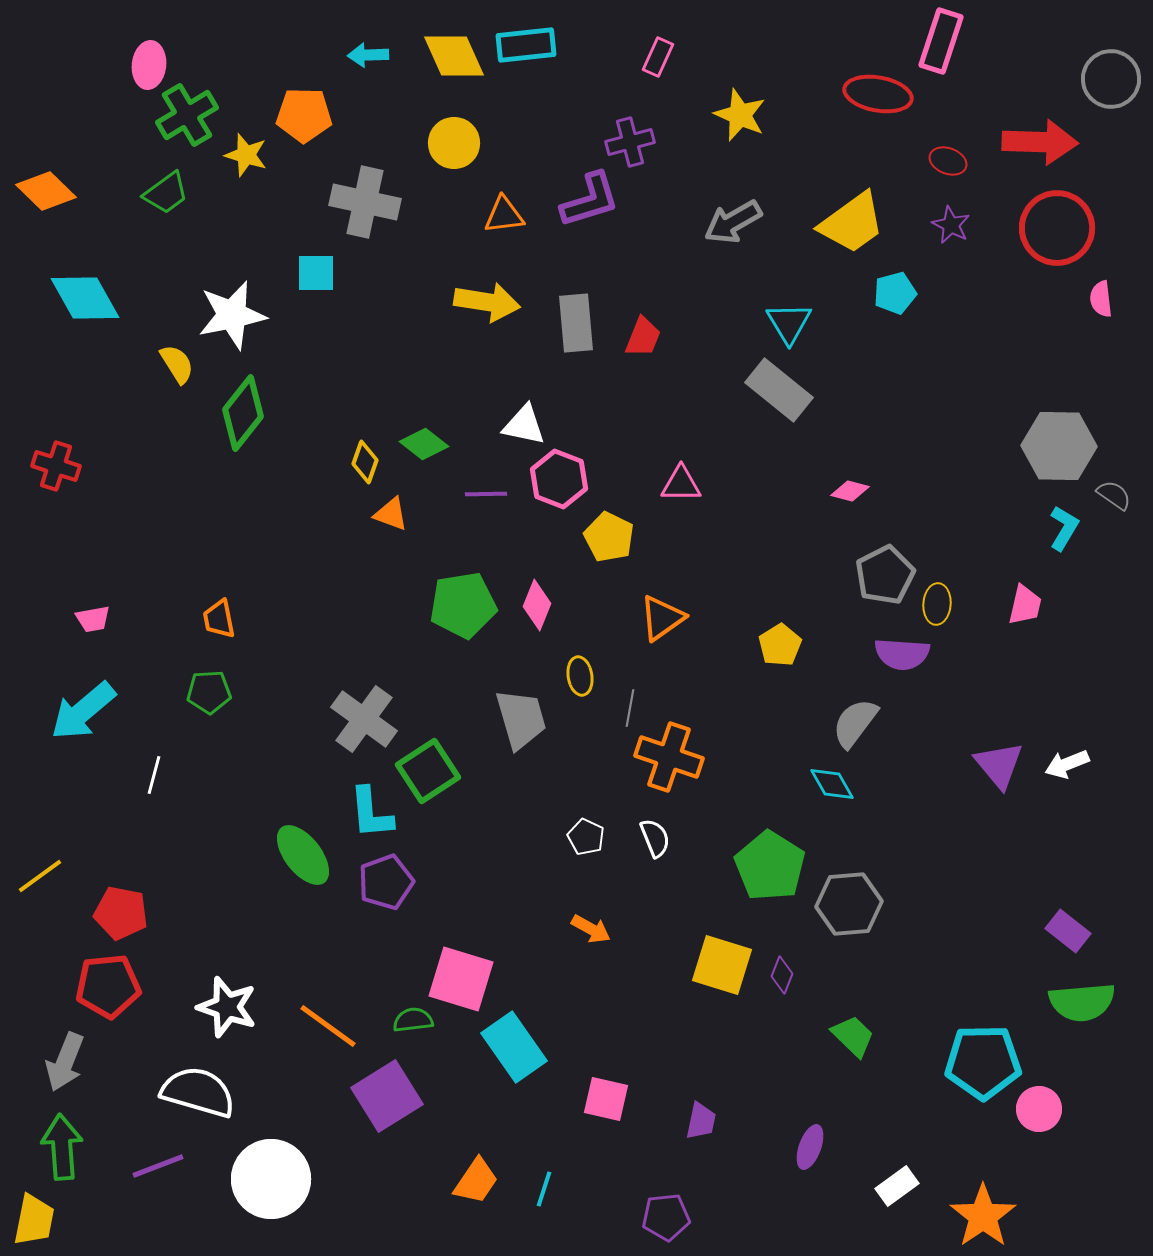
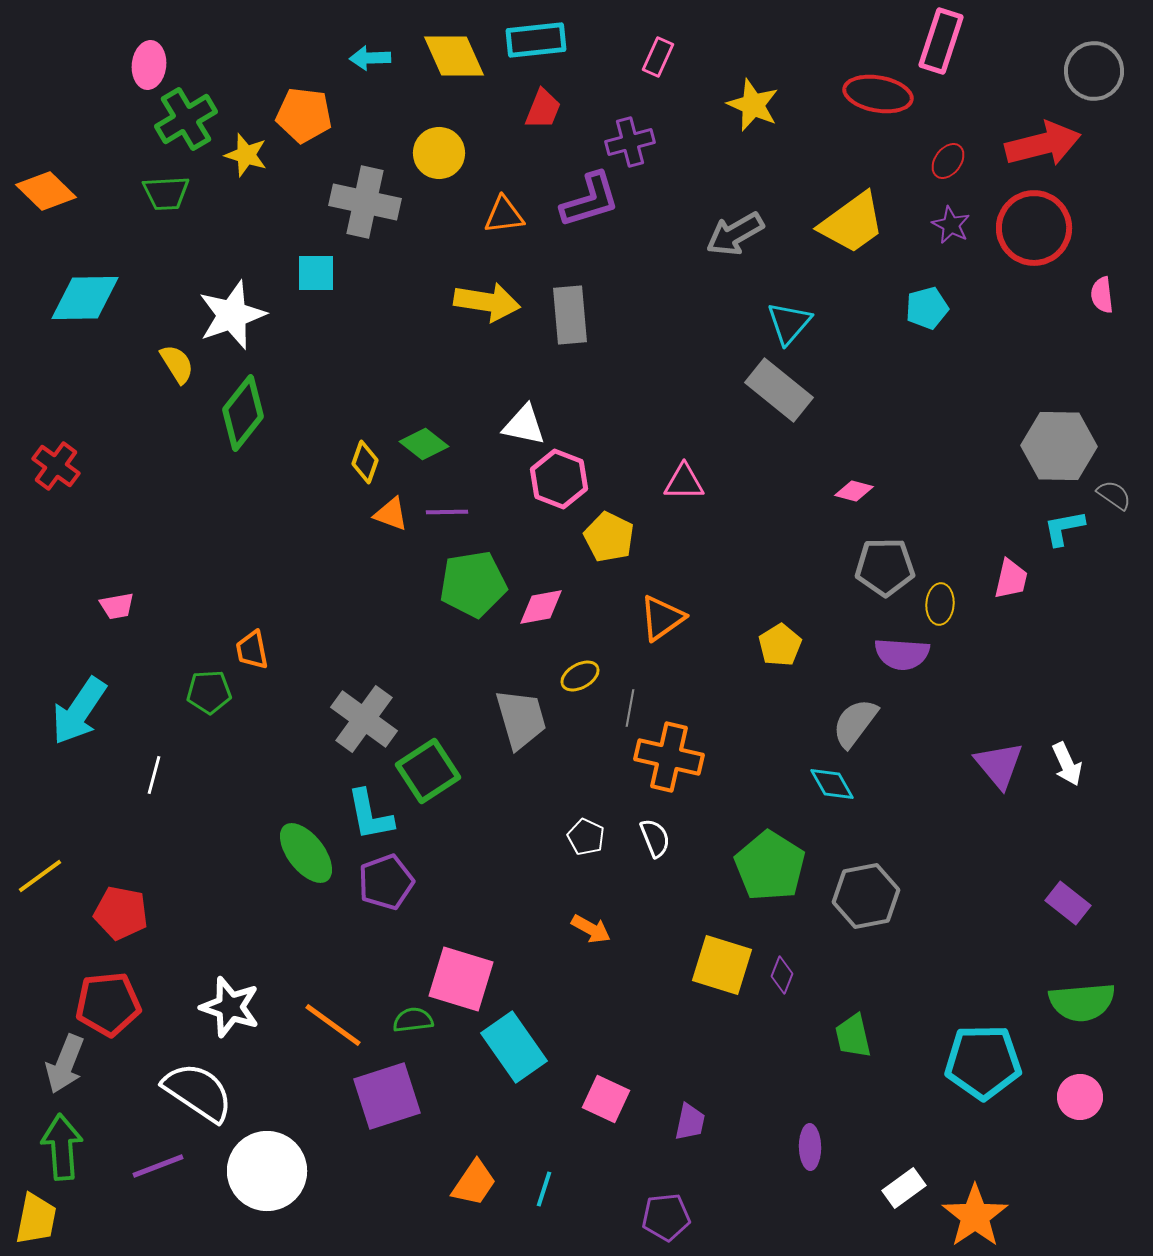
cyan rectangle at (526, 45): moved 10 px right, 5 px up
cyan arrow at (368, 55): moved 2 px right, 3 px down
gray circle at (1111, 79): moved 17 px left, 8 px up
green cross at (187, 115): moved 1 px left, 4 px down
orange pentagon at (304, 115): rotated 6 degrees clockwise
yellow star at (740, 115): moved 13 px right, 10 px up
red arrow at (1040, 142): moved 3 px right, 2 px down; rotated 16 degrees counterclockwise
yellow circle at (454, 143): moved 15 px left, 10 px down
red ellipse at (948, 161): rotated 75 degrees counterclockwise
green trapezoid at (166, 193): rotated 33 degrees clockwise
gray arrow at (733, 222): moved 2 px right, 12 px down
red circle at (1057, 228): moved 23 px left
cyan pentagon at (895, 293): moved 32 px right, 15 px down
cyan diamond at (85, 298): rotated 62 degrees counterclockwise
pink semicircle at (1101, 299): moved 1 px right, 4 px up
white star at (232, 315): rotated 8 degrees counterclockwise
gray rectangle at (576, 323): moved 6 px left, 8 px up
cyan triangle at (789, 323): rotated 12 degrees clockwise
red trapezoid at (643, 337): moved 100 px left, 228 px up
red cross at (56, 466): rotated 18 degrees clockwise
pink triangle at (681, 484): moved 3 px right, 2 px up
pink diamond at (850, 491): moved 4 px right
purple line at (486, 494): moved 39 px left, 18 px down
cyan L-shape at (1064, 528): rotated 132 degrees counterclockwise
gray pentagon at (885, 575): moved 8 px up; rotated 26 degrees clockwise
yellow ellipse at (937, 604): moved 3 px right
green pentagon at (463, 605): moved 10 px right, 21 px up
pink diamond at (537, 605): moved 4 px right, 2 px down; rotated 57 degrees clockwise
pink trapezoid at (1025, 605): moved 14 px left, 26 px up
pink trapezoid at (93, 619): moved 24 px right, 13 px up
orange trapezoid at (219, 619): moved 33 px right, 31 px down
yellow ellipse at (580, 676): rotated 69 degrees clockwise
cyan arrow at (83, 711): moved 4 px left; rotated 16 degrees counterclockwise
orange cross at (669, 757): rotated 6 degrees counterclockwise
white arrow at (1067, 764): rotated 93 degrees counterclockwise
cyan L-shape at (371, 813): moved 1 px left, 2 px down; rotated 6 degrees counterclockwise
green ellipse at (303, 855): moved 3 px right, 2 px up
gray hexagon at (849, 904): moved 17 px right, 8 px up; rotated 6 degrees counterclockwise
purple rectangle at (1068, 931): moved 28 px up
red pentagon at (108, 986): moved 18 px down
white star at (227, 1007): moved 3 px right
orange line at (328, 1026): moved 5 px right, 1 px up
green trapezoid at (853, 1036): rotated 147 degrees counterclockwise
gray arrow at (65, 1062): moved 2 px down
white semicircle at (198, 1092): rotated 18 degrees clockwise
purple square at (387, 1096): rotated 14 degrees clockwise
pink square at (606, 1099): rotated 12 degrees clockwise
pink circle at (1039, 1109): moved 41 px right, 12 px up
purple trapezoid at (701, 1121): moved 11 px left, 1 px down
purple ellipse at (810, 1147): rotated 21 degrees counterclockwise
white circle at (271, 1179): moved 4 px left, 8 px up
orange trapezoid at (476, 1181): moved 2 px left, 2 px down
white rectangle at (897, 1186): moved 7 px right, 2 px down
orange star at (983, 1216): moved 8 px left
yellow trapezoid at (34, 1220): moved 2 px right, 1 px up
